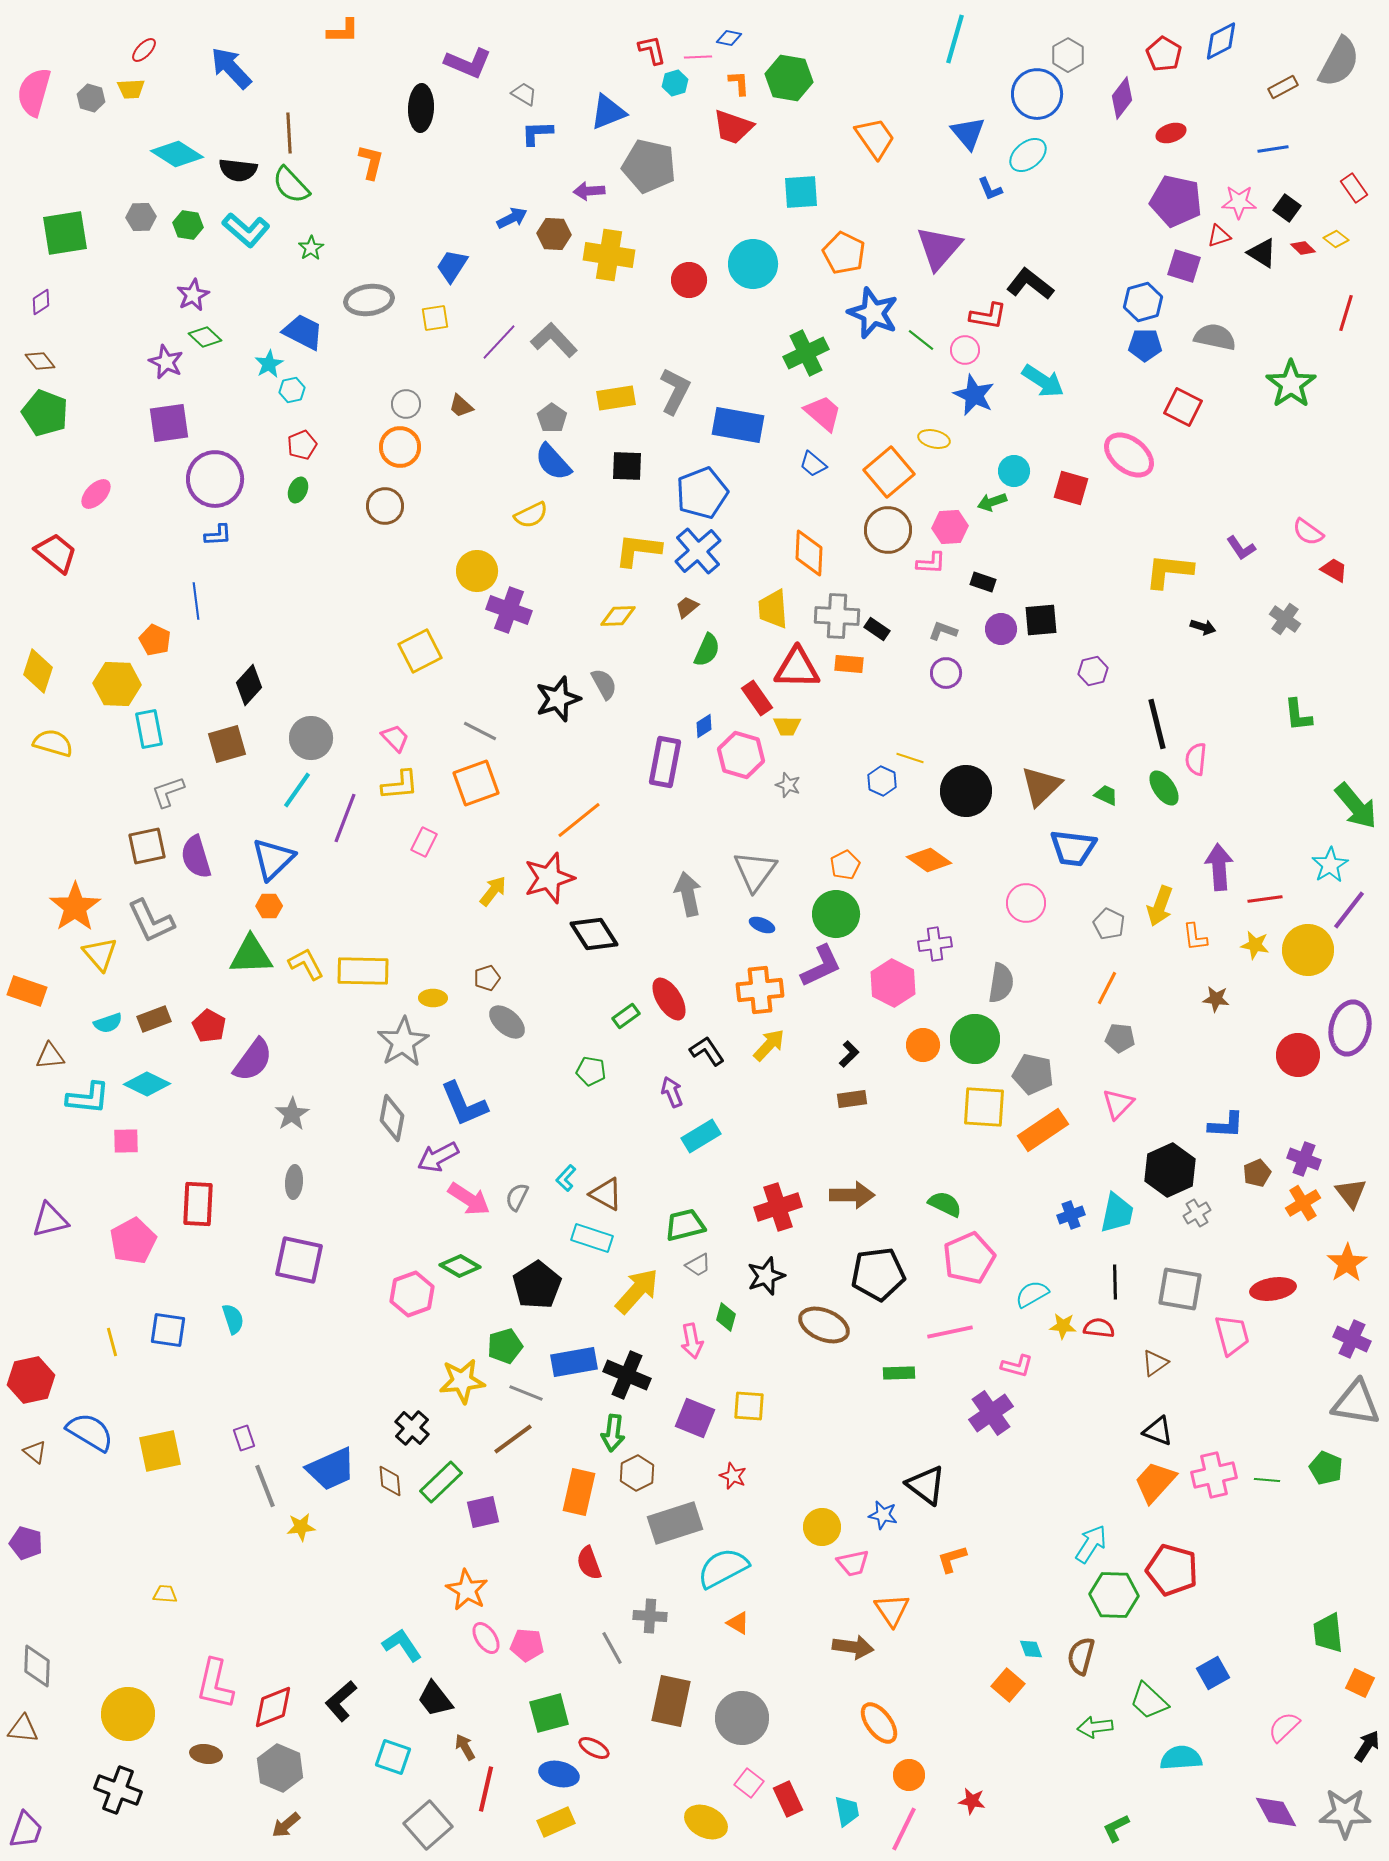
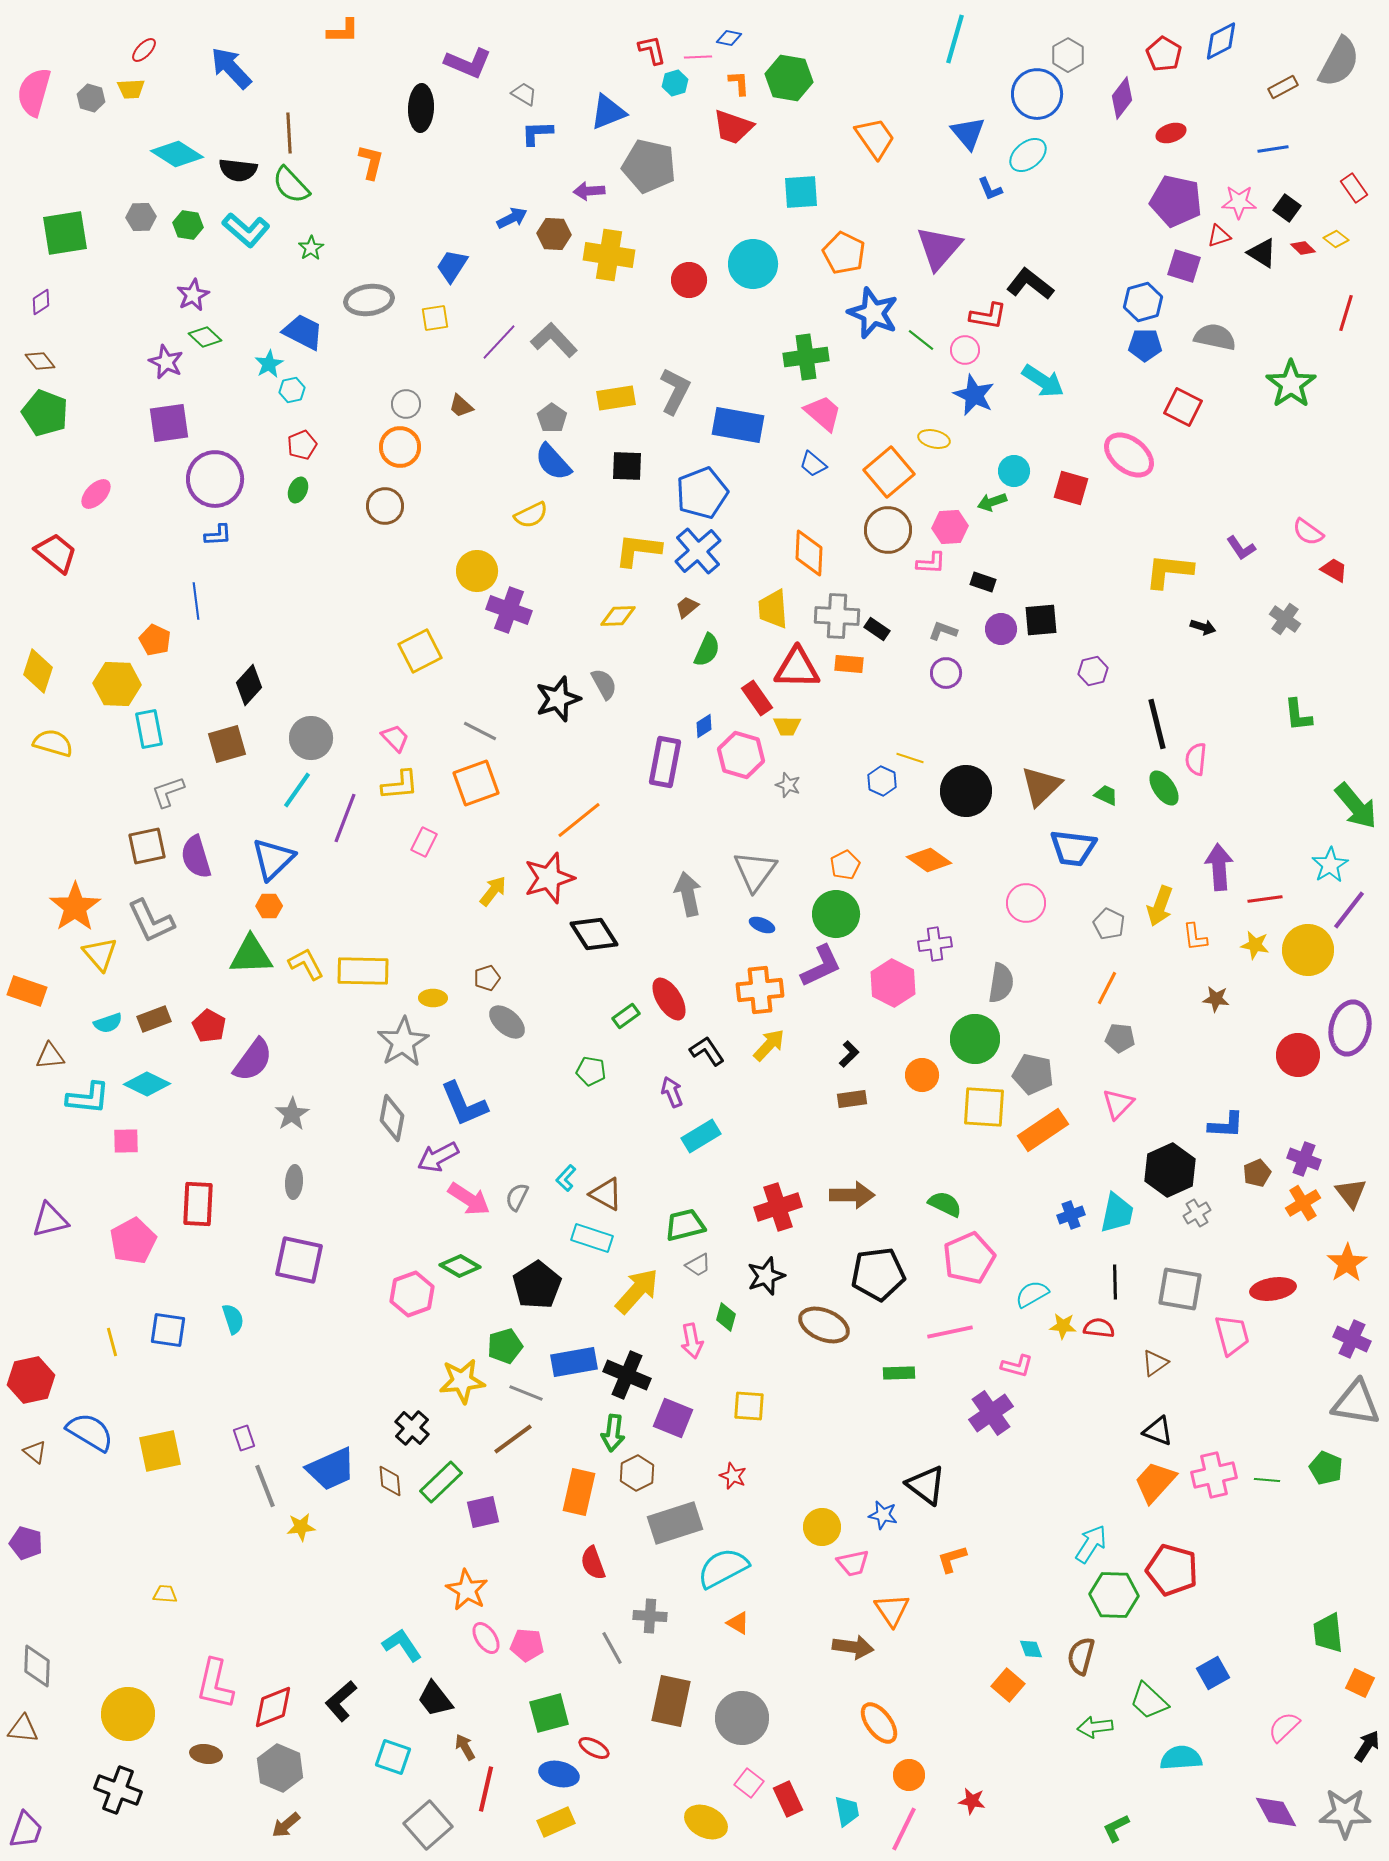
green cross at (806, 353): moved 4 px down; rotated 18 degrees clockwise
orange circle at (923, 1045): moved 1 px left, 30 px down
purple square at (695, 1418): moved 22 px left
red semicircle at (589, 1563): moved 4 px right
